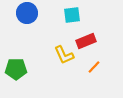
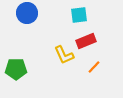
cyan square: moved 7 px right
